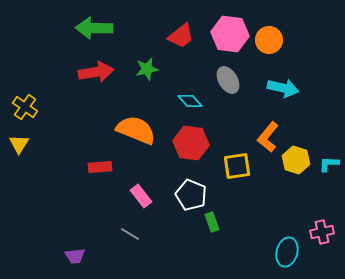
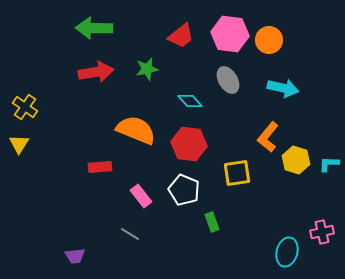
red hexagon: moved 2 px left, 1 px down
yellow square: moved 7 px down
white pentagon: moved 7 px left, 5 px up
